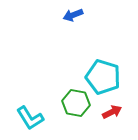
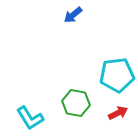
blue arrow: rotated 18 degrees counterclockwise
cyan pentagon: moved 14 px right, 2 px up; rotated 24 degrees counterclockwise
red arrow: moved 6 px right, 1 px down
